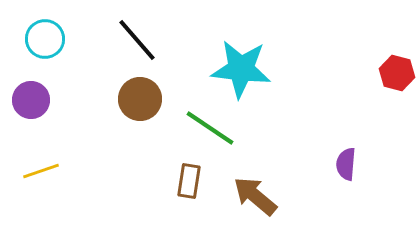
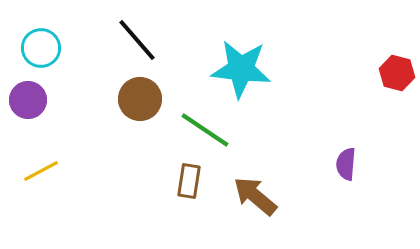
cyan circle: moved 4 px left, 9 px down
purple circle: moved 3 px left
green line: moved 5 px left, 2 px down
yellow line: rotated 9 degrees counterclockwise
